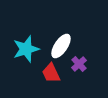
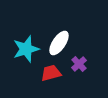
white ellipse: moved 2 px left, 3 px up
red trapezoid: rotated 100 degrees clockwise
